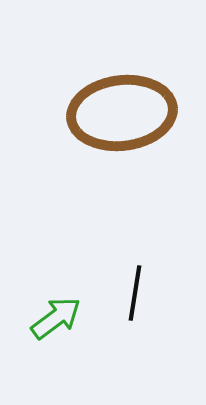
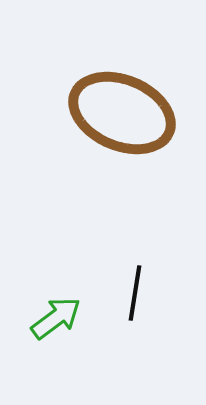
brown ellipse: rotated 30 degrees clockwise
